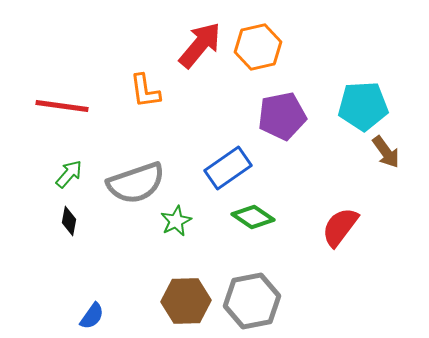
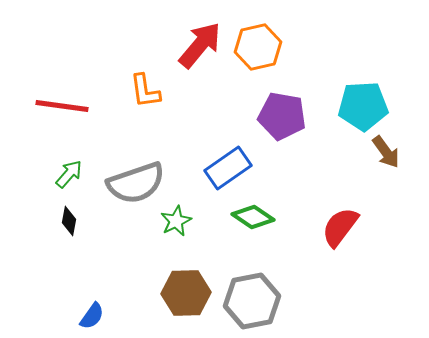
purple pentagon: rotated 21 degrees clockwise
brown hexagon: moved 8 px up
